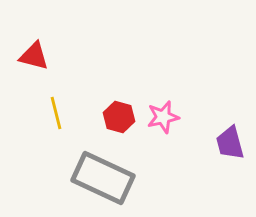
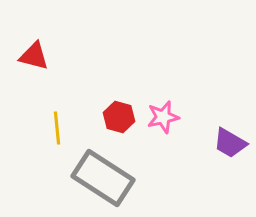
yellow line: moved 1 px right, 15 px down; rotated 8 degrees clockwise
purple trapezoid: rotated 45 degrees counterclockwise
gray rectangle: rotated 8 degrees clockwise
